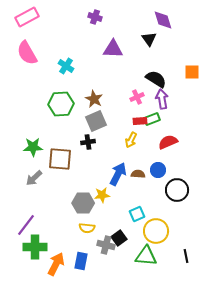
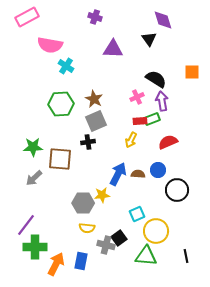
pink semicircle: moved 23 px right, 8 px up; rotated 50 degrees counterclockwise
purple arrow: moved 2 px down
